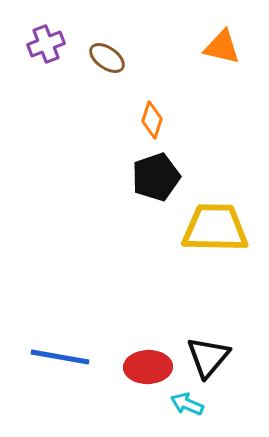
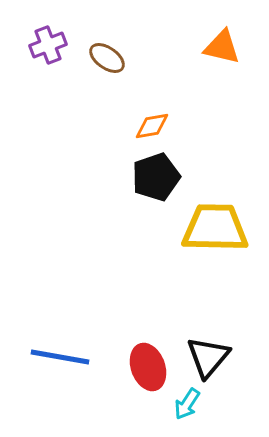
purple cross: moved 2 px right, 1 px down
orange diamond: moved 6 px down; rotated 63 degrees clockwise
red ellipse: rotated 72 degrees clockwise
cyan arrow: rotated 80 degrees counterclockwise
